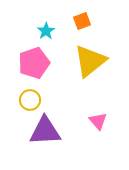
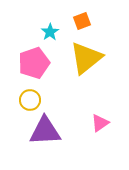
cyan star: moved 4 px right, 1 px down
yellow triangle: moved 4 px left, 3 px up
pink triangle: moved 2 px right, 2 px down; rotated 36 degrees clockwise
